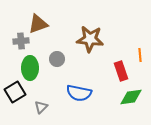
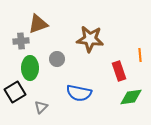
red rectangle: moved 2 px left
